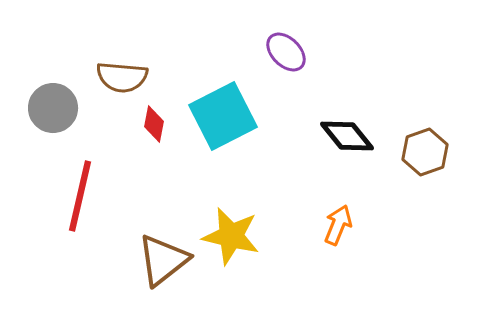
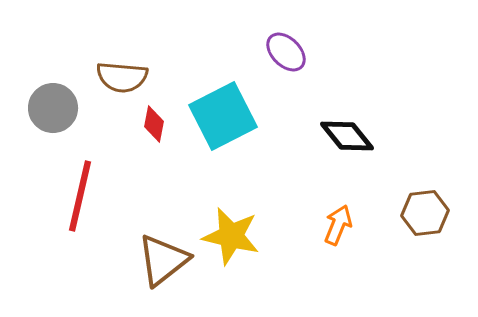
brown hexagon: moved 61 px down; rotated 12 degrees clockwise
